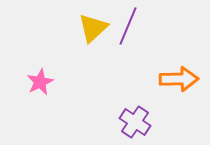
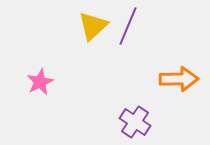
yellow triangle: moved 2 px up
